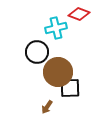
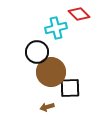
red diamond: rotated 25 degrees clockwise
brown circle: moved 7 px left
brown arrow: rotated 40 degrees clockwise
